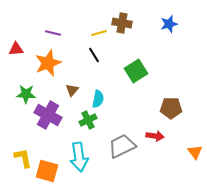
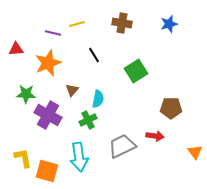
yellow line: moved 22 px left, 9 px up
